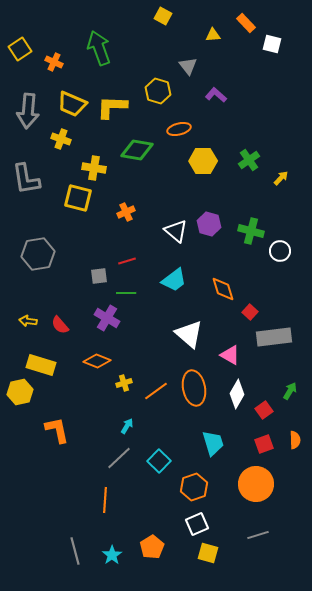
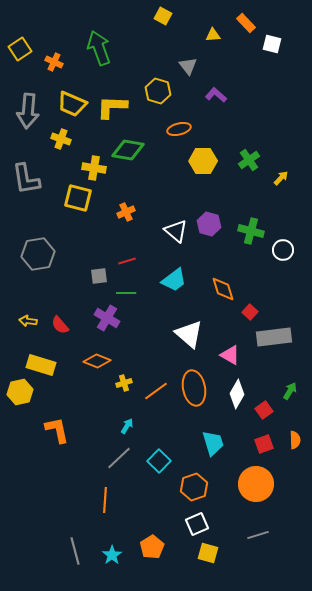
green diamond at (137, 150): moved 9 px left
white circle at (280, 251): moved 3 px right, 1 px up
